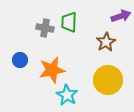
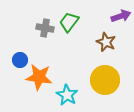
green trapezoid: rotated 35 degrees clockwise
brown star: rotated 18 degrees counterclockwise
orange star: moved 13 px left, 7 px down; rotated 20 degrees clockwise
yellow circle: moved 3 px left
